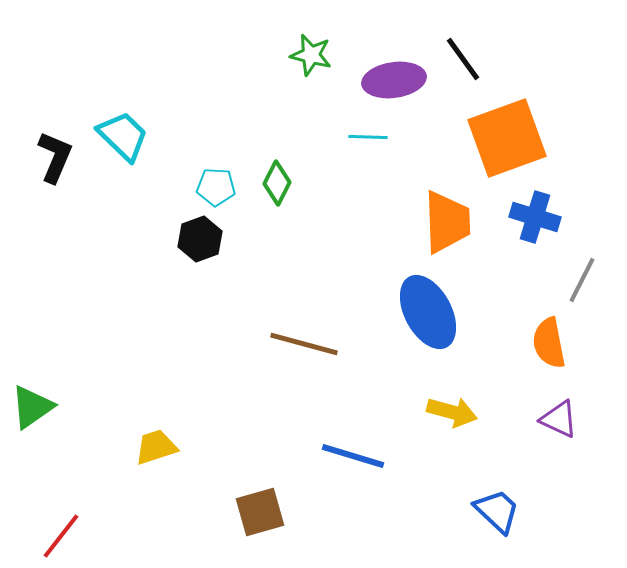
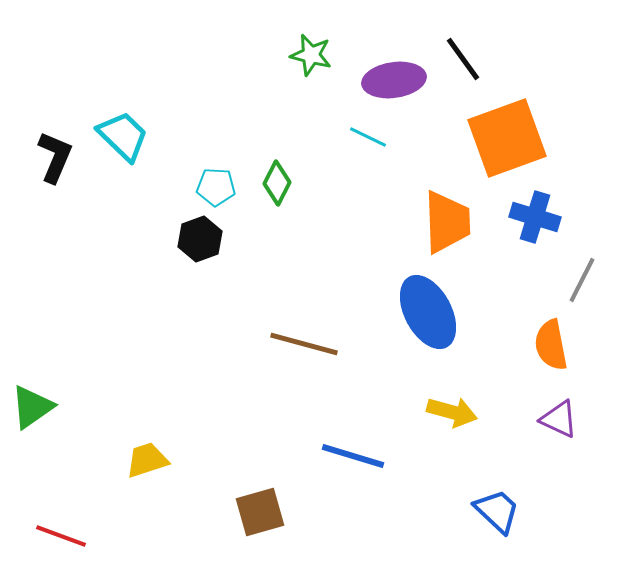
cyan line: rotated 24 degrees clockwise
orange semicircle: moved 2 px right, 2 px down
yellow trapezoid: moved 9 px left, 13 px down
red line: rotated 72 degrees clockwise
